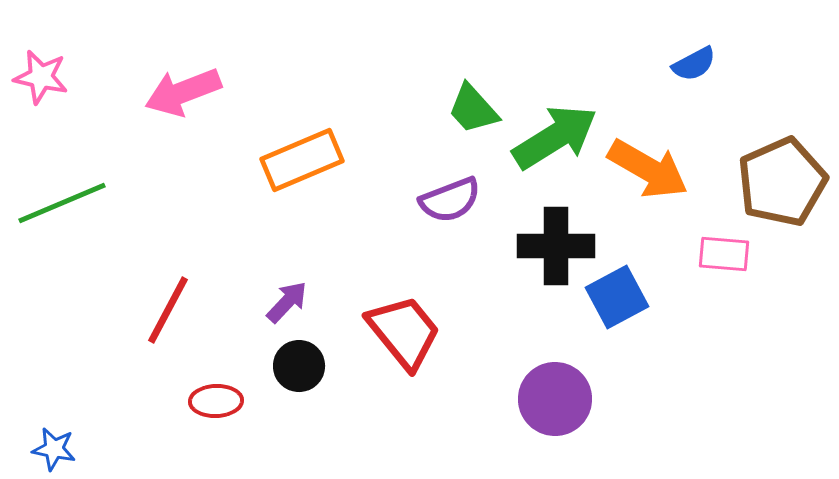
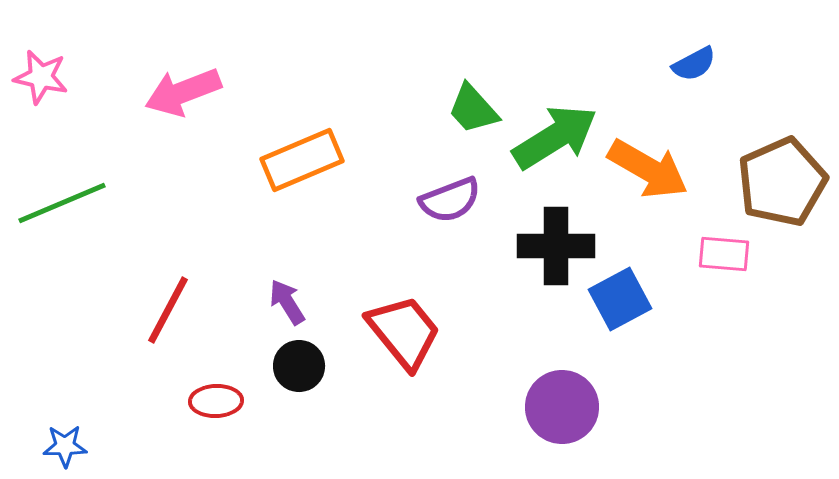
blue square: moved 3 px right, 2 px down
purple arrow: rotated 75 degrees counterclockwise
purple circle: moved 7 px right, 8 px down
blue star: moved 11 px right, 3 px up; rotated 12 degrees counterclockwise
